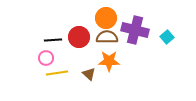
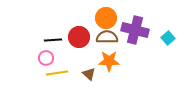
cyan square: moved 1 px right, 1 px down
